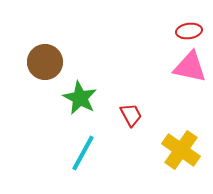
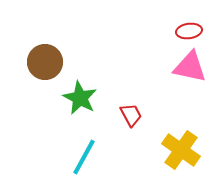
cyan line: moved 1 px right, 4 px down
